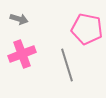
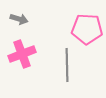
pink pentagon: rotated 8 degrees counterclockwise
gray line: rotated 16 degrees clockwise
